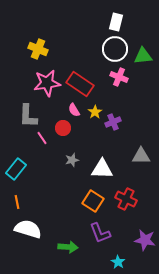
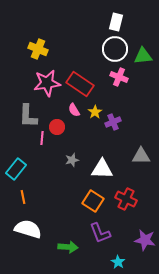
red circle: moved 6 px left, 1 px up
pink line: rotated 40 degrees clockwise
orange line: moved 6 px right, 5 px up
